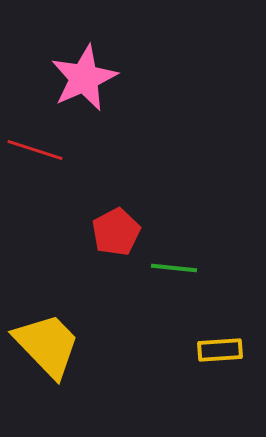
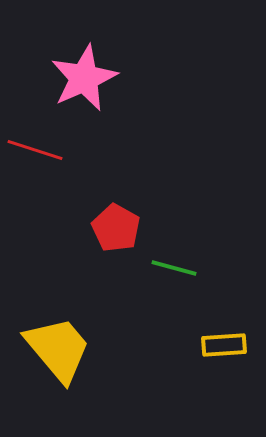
red pentagon: moved 4 px up; rotated 15 degrees counterclockwise
green line: rotated 9 degrees clockwise
yellow trapezoid: moved 11 px right, 4 px down; rotated 4 degrees clockwise
yellow rectangle: moved 4 px right, 5 px up
